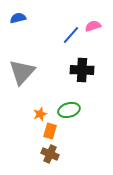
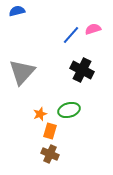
blue semicircle: moved 1 px left, 7 px up
pink semicircle: moved 3 px down
black cross: rotated 25 degrees clockwise
